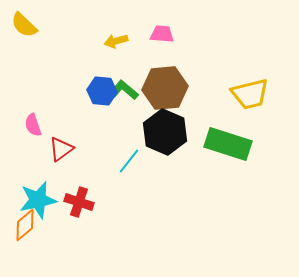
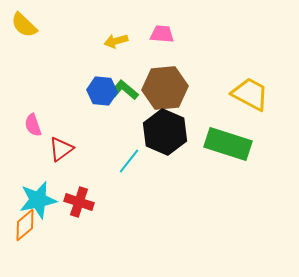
yellow trapezoid: rotated 138 degrees counterclockwise
